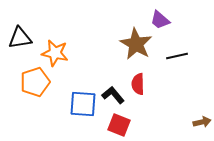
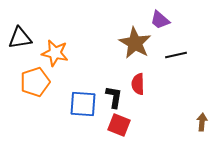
brown star: moved 1 px left, 1 px up
black line: moved 1 px left, 1 px up
black L-shape: moved 1 px right, 2 px down; rotated 50 degrees clockwise
brown arrow: rotated 72 degrees counterclockwise
